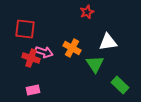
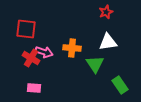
red star: moved 19 px right
red square: moved 1 px right
orange cross: rotated 24 degrees counterclockwise
red cross: rotated 12 degrees clockwise
green rectangle: rotated 12 degrees clockwise
pink rectangle: moved 1 px right, 2 px up; rotated 16 degrees clockwise
